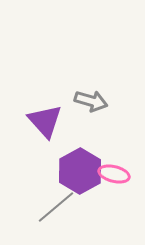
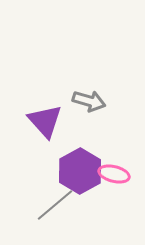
gray arrow: moved 2 px left
gray line: moved 1 px left, 2 px up
